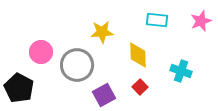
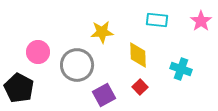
pink star: rotated 15 degrees counterclockwise
pink circle: moved 3 px left
cyan cross: moved 2 px up
